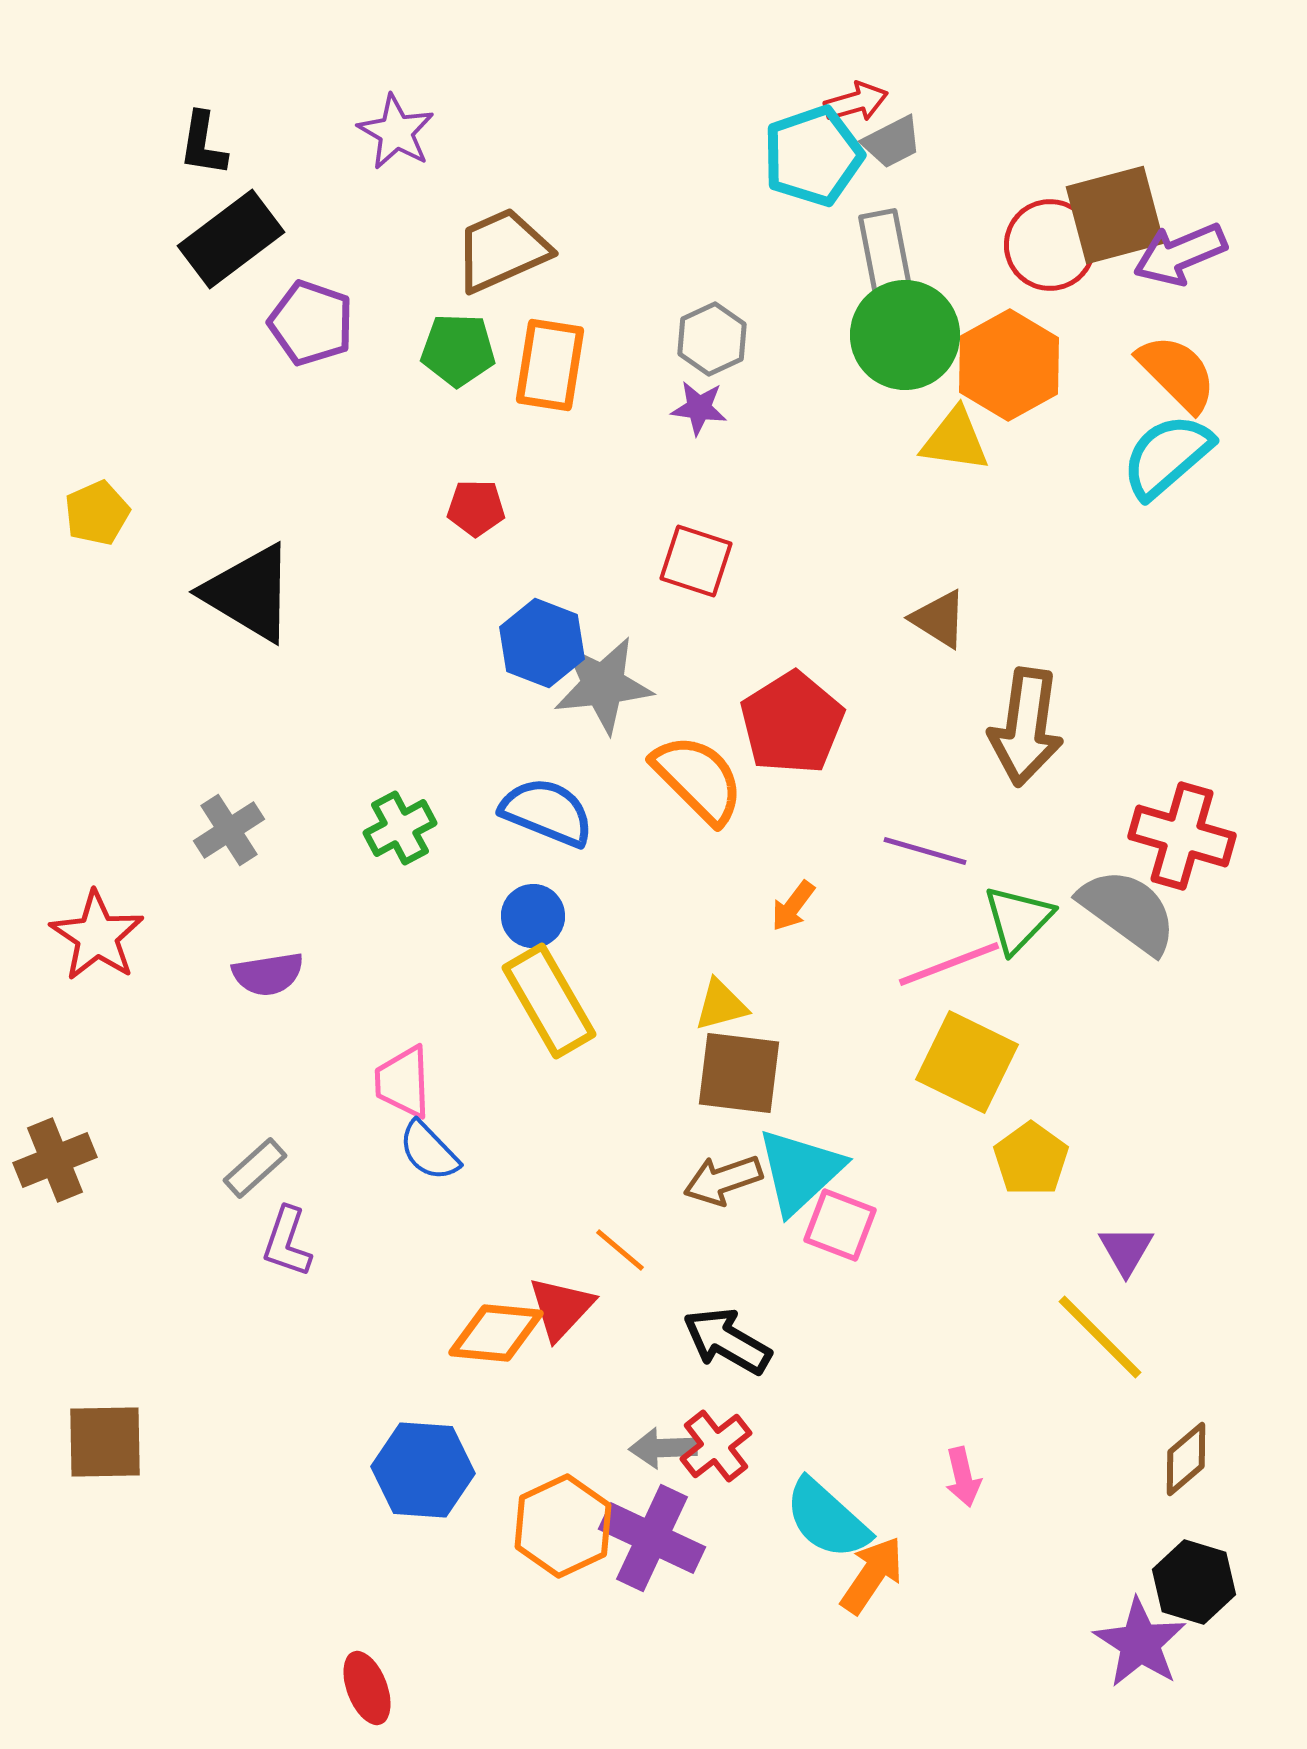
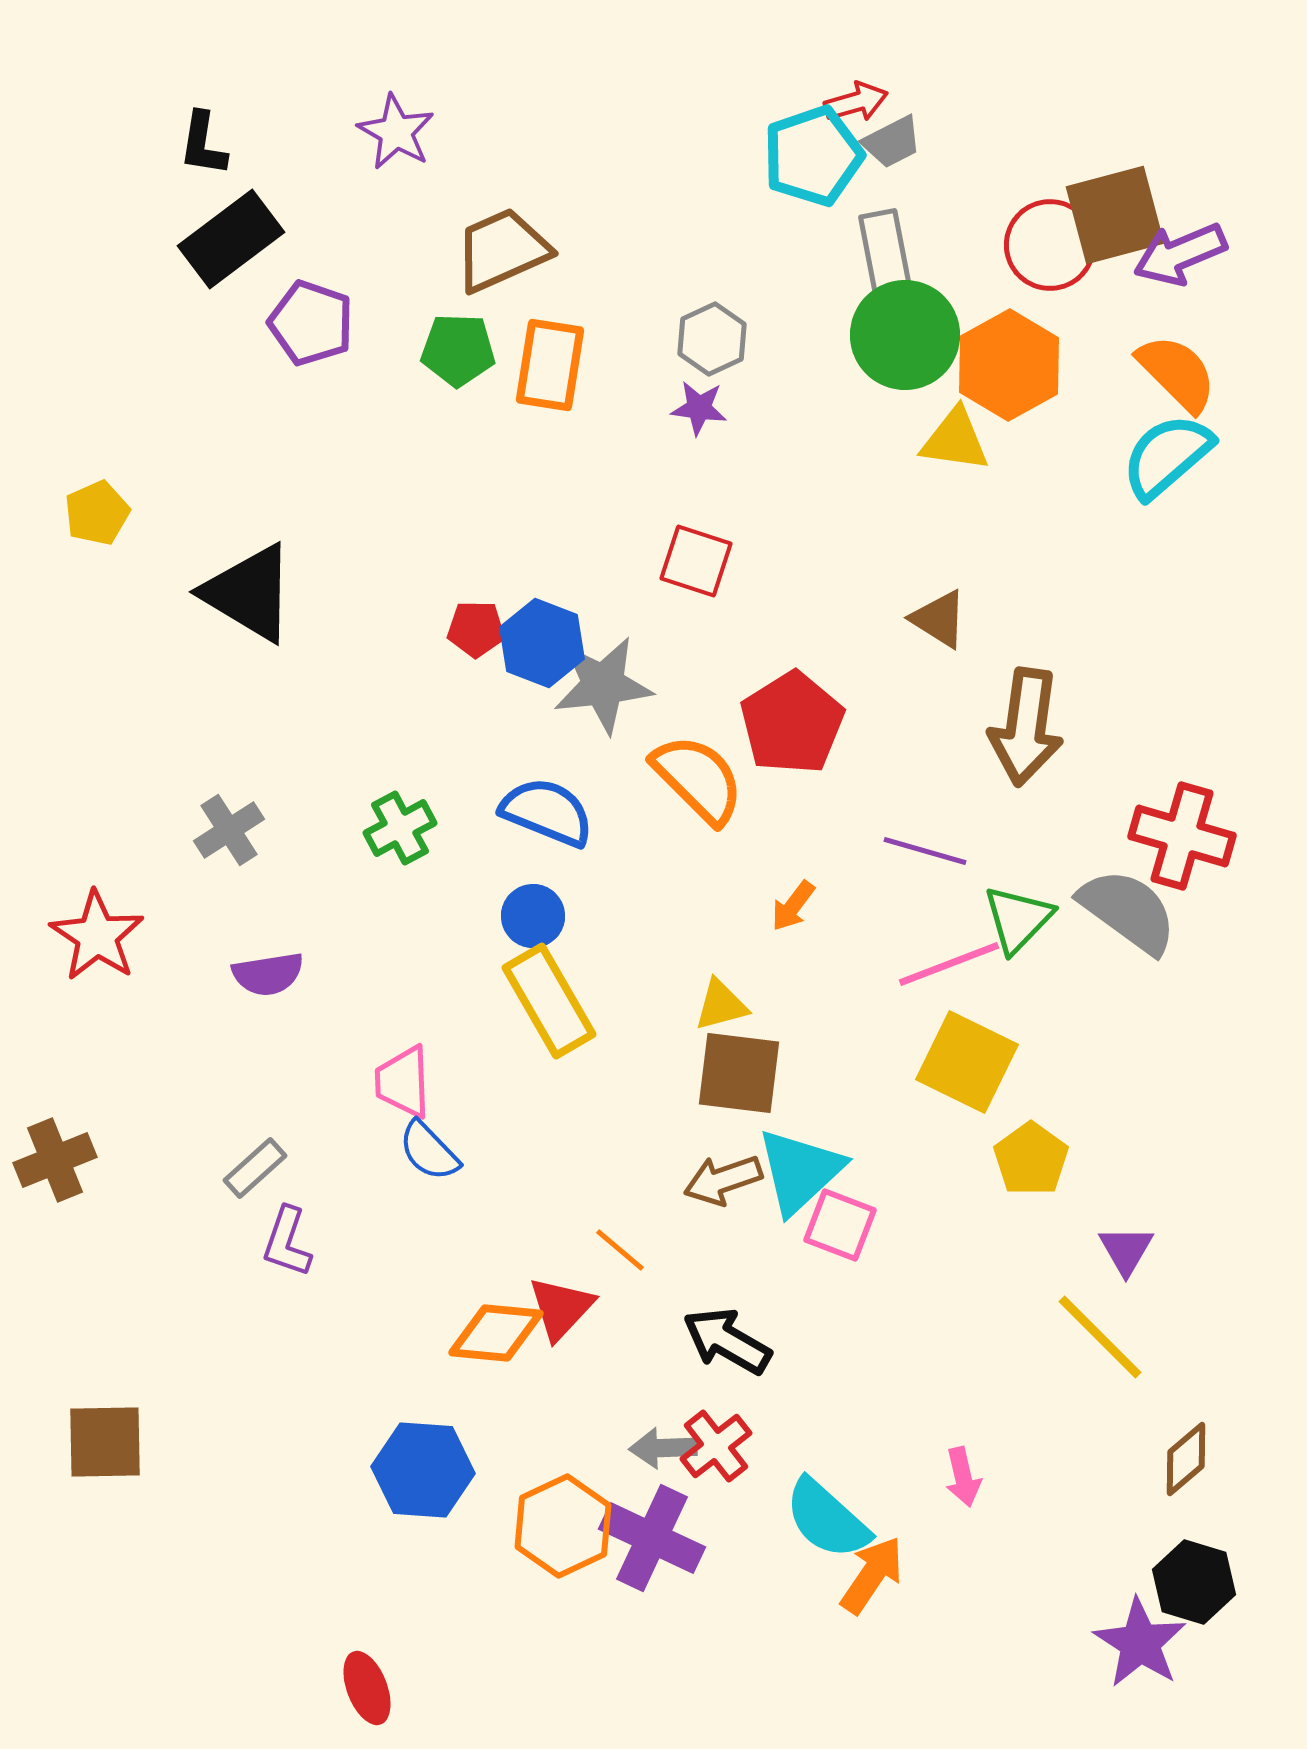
red pentagon at (476, 508): moved 121 px down
